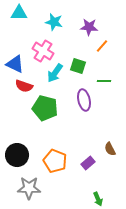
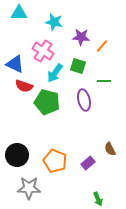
purple star: moved 8 px left, 10 px down
green pentagon: moved 2 px right, 6 px up
